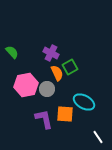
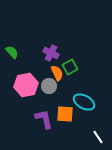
gray circle: moved 2 px right, 3 px up
